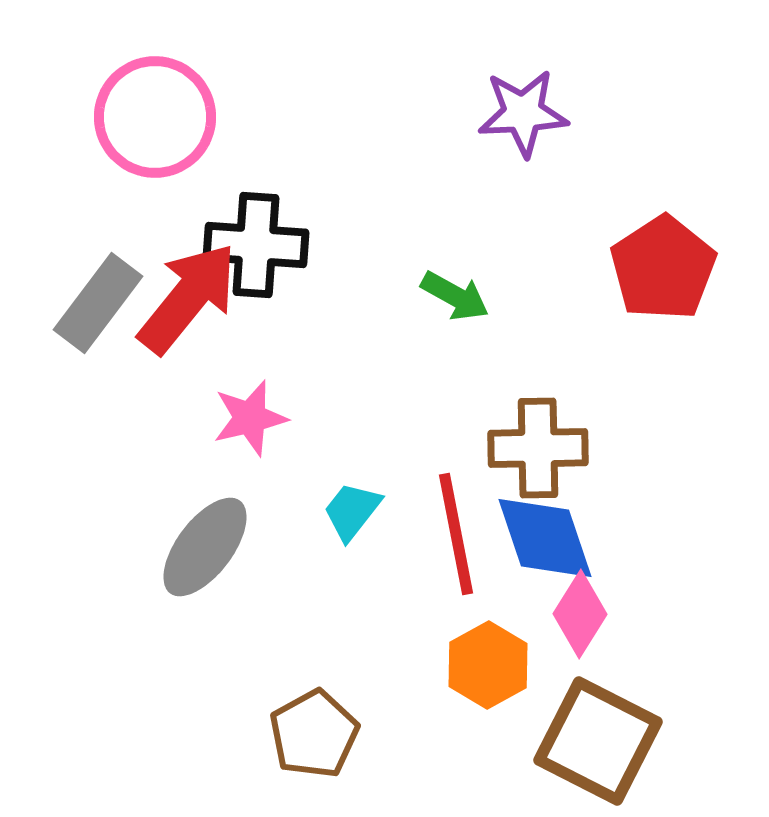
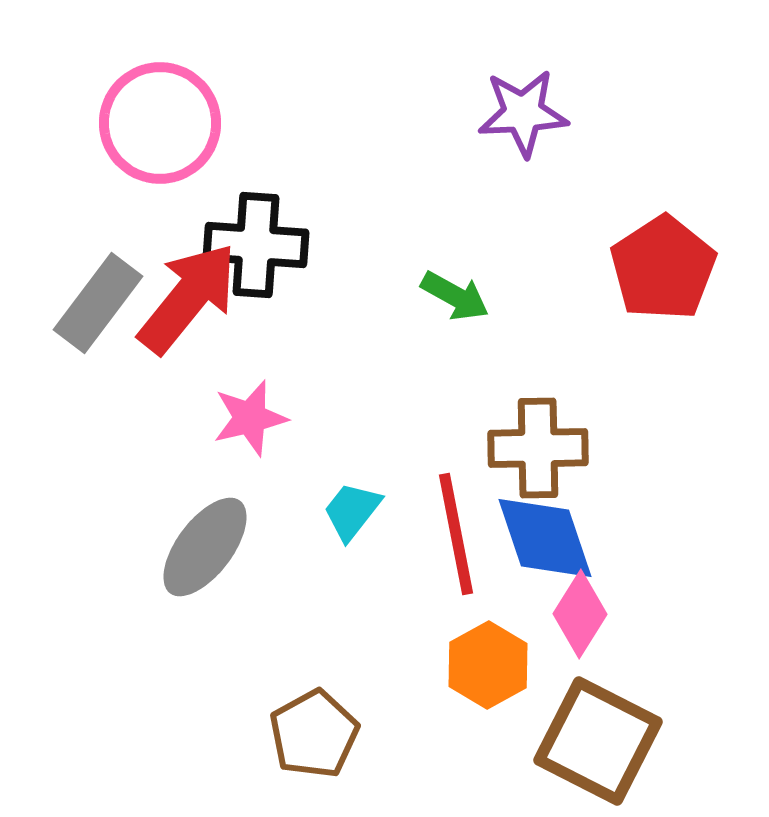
pink circle: moved 5 px right, 6 px down
